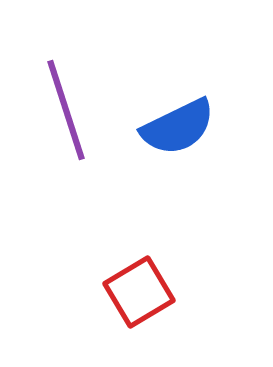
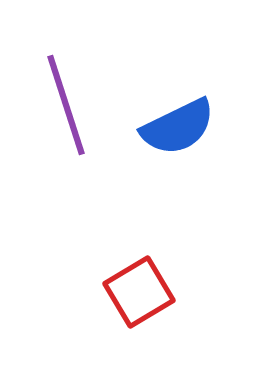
purple line: moved 5 px up
